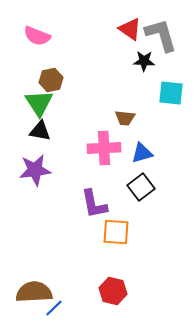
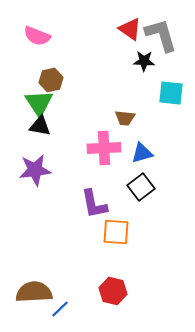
black triangle: moved 5 px up
blue line: moved 6 px right, 1 px down
